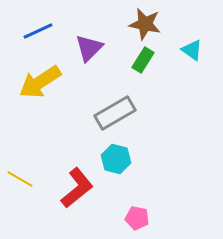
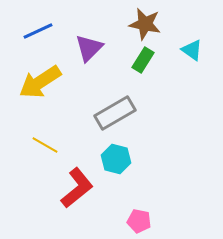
yellow line: moved 25 px right, 34 px up
pink pentagon: moved 2 px right, 3 px down
